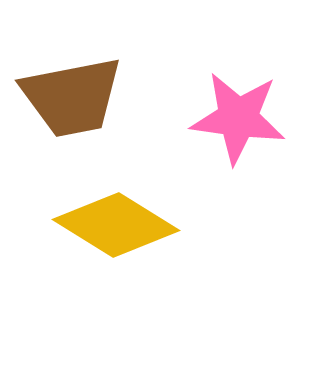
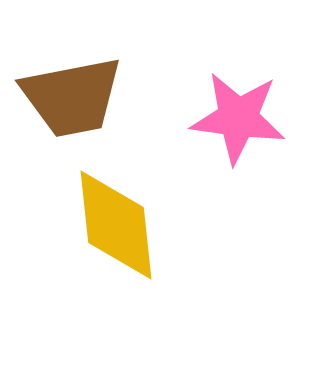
yellow diamond: rotated 52 degrees clockwise
